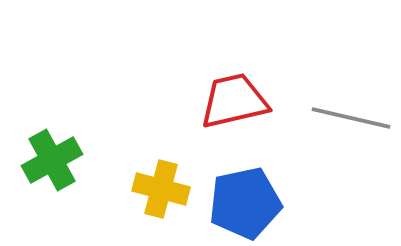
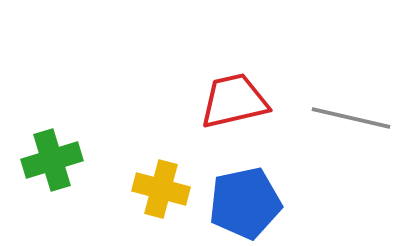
green cross: rotated 12 degrees clockwise
